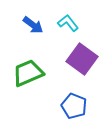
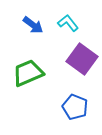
blue pentagon: moved 1 px right, 1 px down
